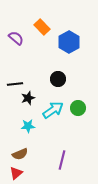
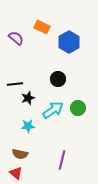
orange rectangle: rotated 21 degrees counterclockwise
brown semicircle: rotated 35 degrees clockwise
red triangle: rotated 40 degrees counterclockwise
